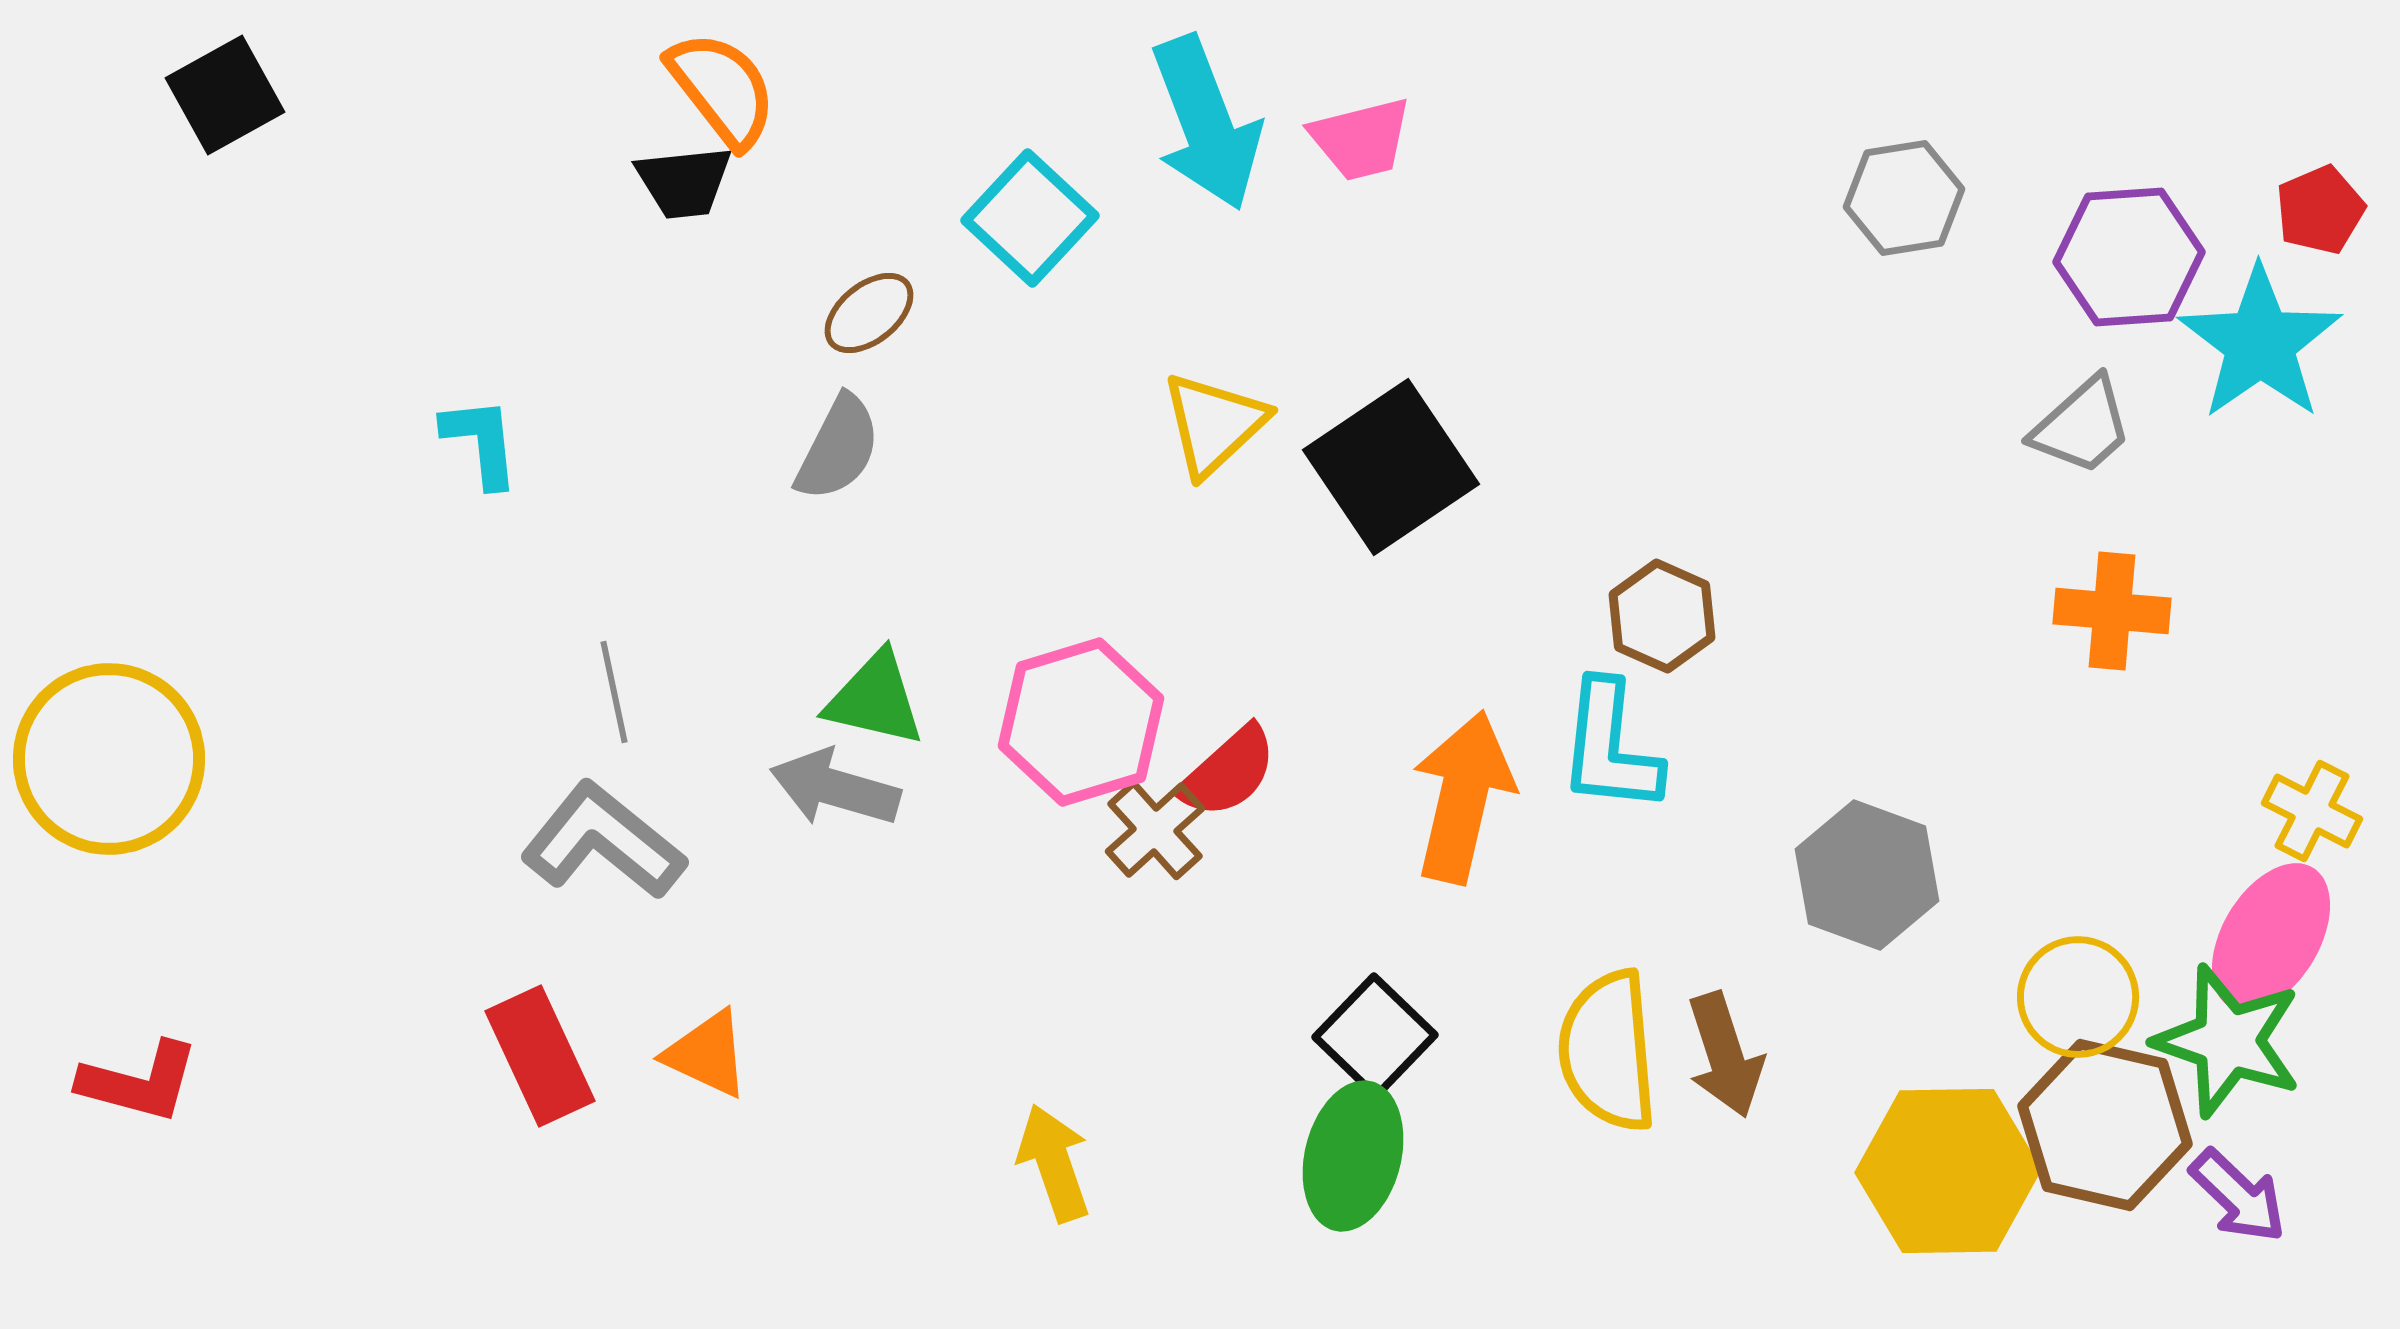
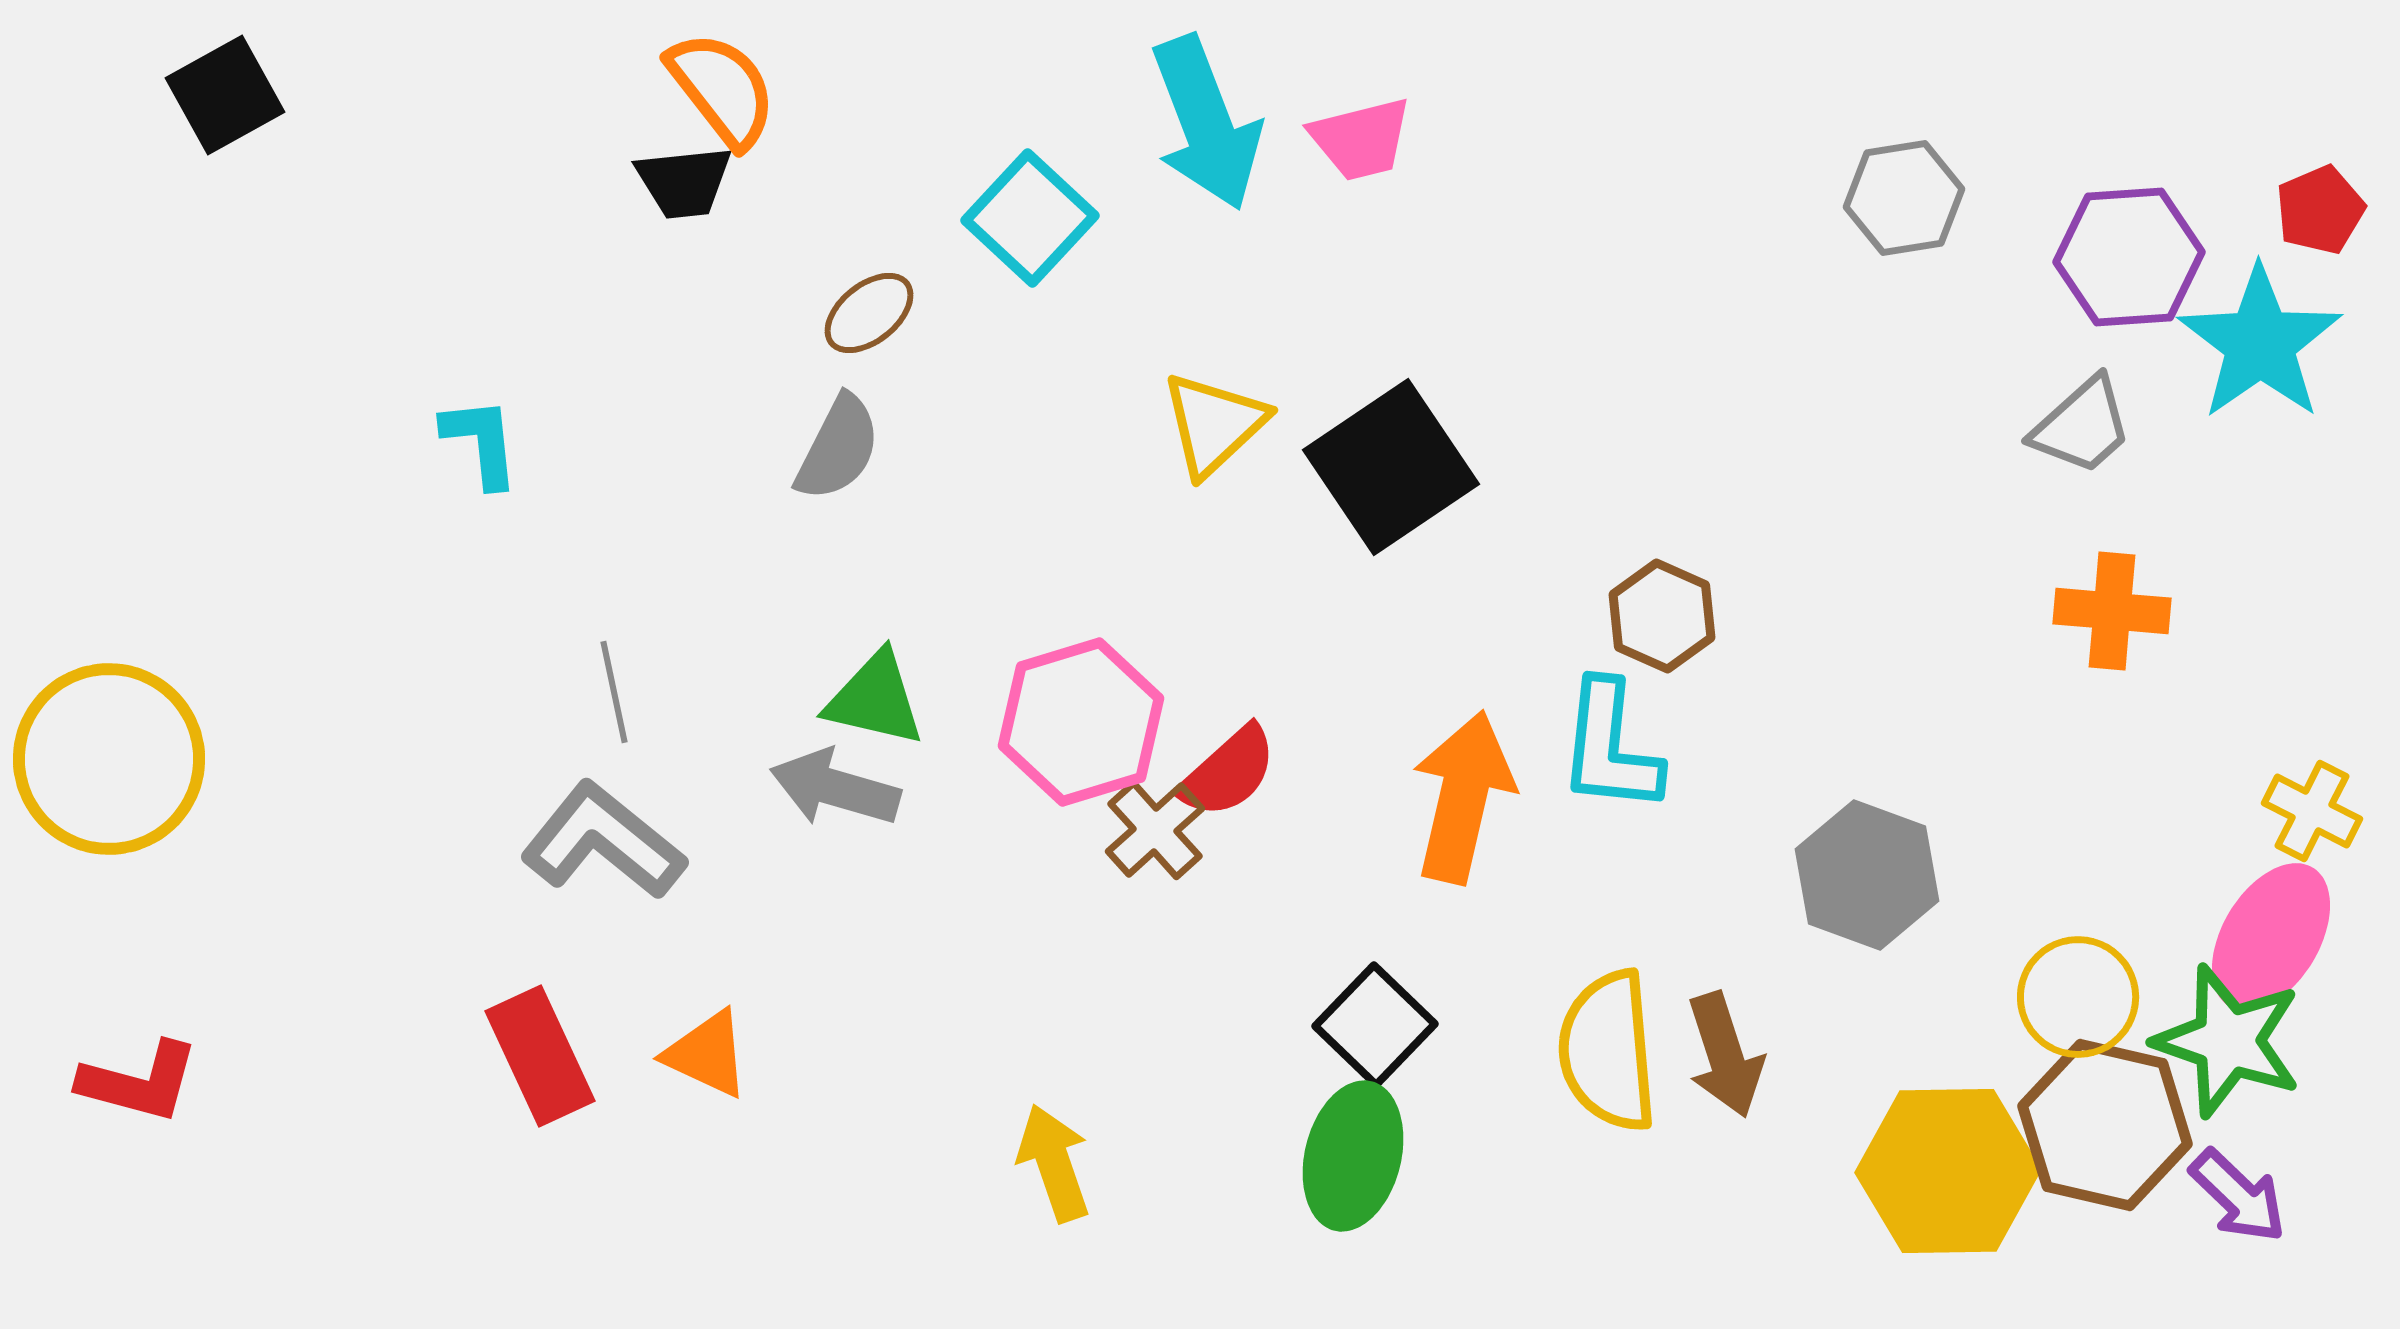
black square at (1375, 1036): moved 11 px up
